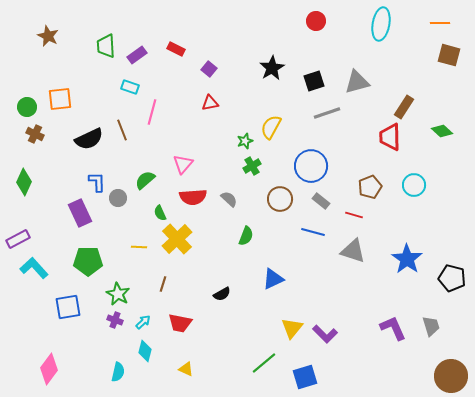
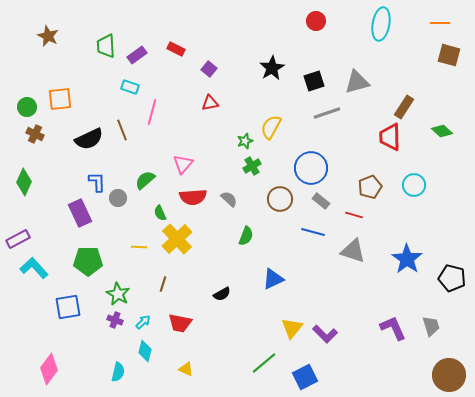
blue circle at (311, 166): moved 2 px down
brown circle at (451, 376): moved 2 px left, 1 px up
blue square at (305, 377): rotated 10 degrees counterclockwise
